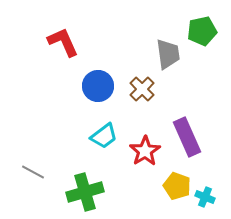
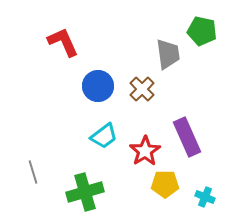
green pentagon: rotated 24 degrees clockwise
gray line: rotated 45 degrees clockwise
yellow pentagon: moved 12 px left, 2 px up; rotated 20 degrees counterclockwise
